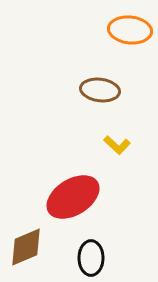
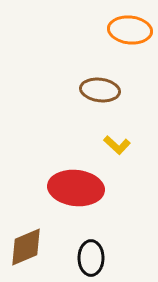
red ellipse: moved 3 px right, 9 px up; rotated 38 degrees clockwise
